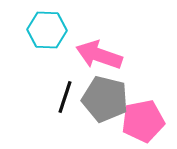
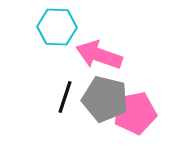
cyan hexagon: moved 10 px right, 3 px up
pink pentagon: moved 8 px left, 8 px up
